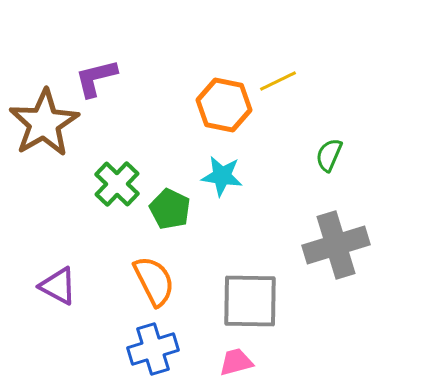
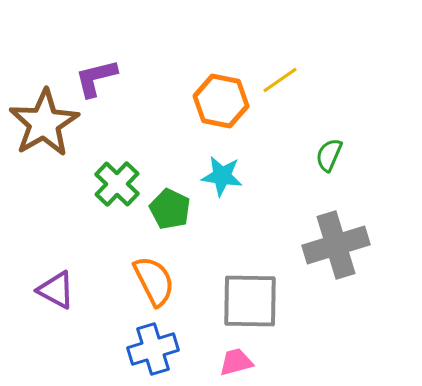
yellow line: moved 2 px right, 1 px up; rotated 9 degrees counterclockwise
orange hexagon: moved 3 px left, 4 px up
purple triangle: moved 2 px left, 4 px down
